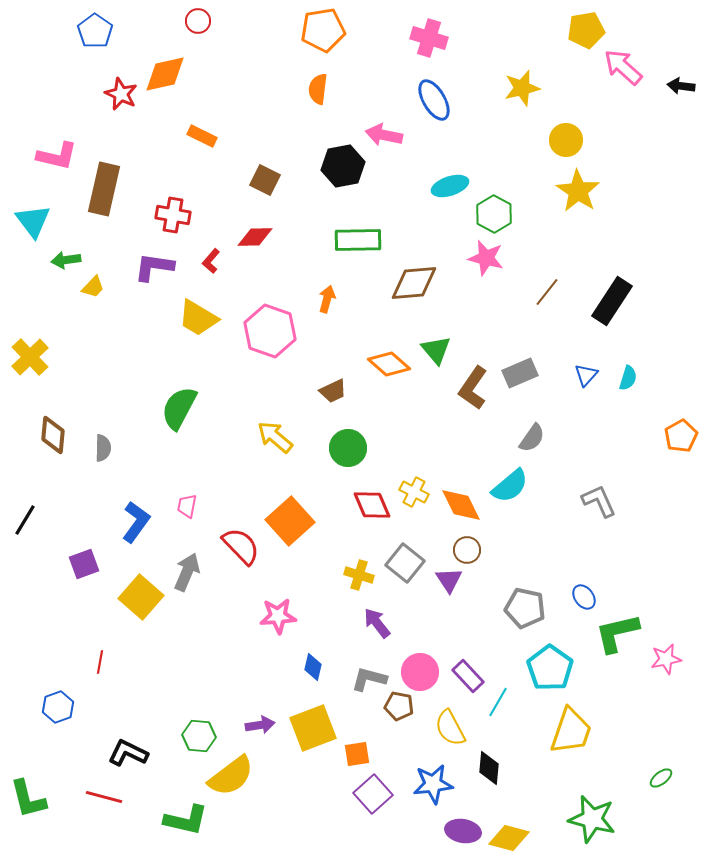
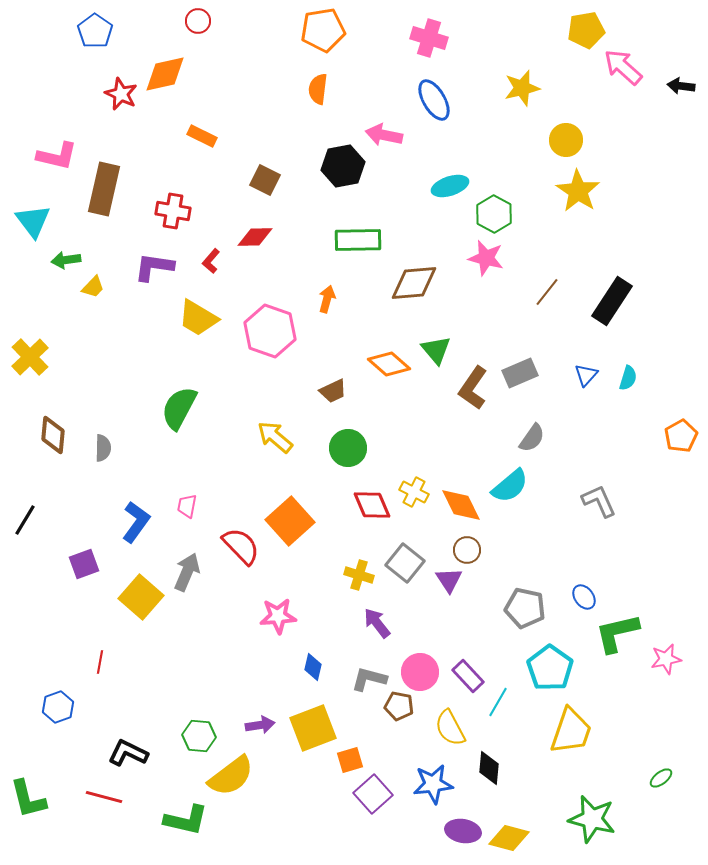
red cross at (173, 215): moved 4 px up
orange square at (357, 754): moved 7 px left, 6 px down; rotated 8 degrees counterclockwise
